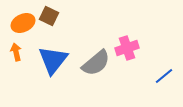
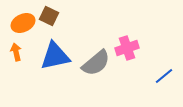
blue triangle: moved 2 px right, 4 px up; rotated 40 degrees clockwise
